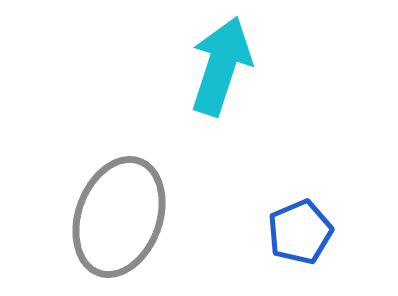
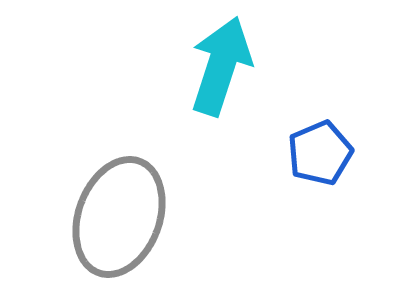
blue pentagon: moved 20 px right, 79 px up
